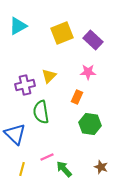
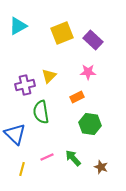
orange rectangle: rotated 40 degrees clockwise
green arrow: moved 9 px right, 11 px up
